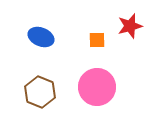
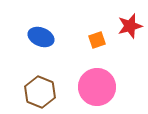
orange square: rotated 18 degrees counterclockwise
